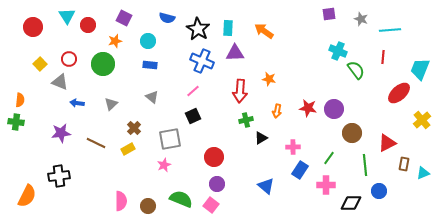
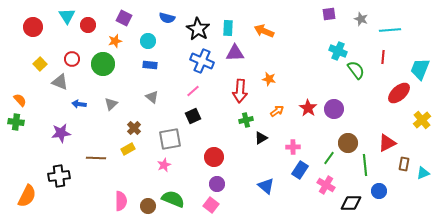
orange arrow at (264, 31): rotated 12 degrees counterclockwise
red circle at (69, 59): moved 3 px right
orange semicircle at (20, 100): rotated 48 degrees counterclockwise
blue arrow at (77, 103): moved 2 px right, 1 px down
red star at (308, 108): rotated 24 degrees clockwise
orange arrow at (277, 111): rotated 136 degrees counterclockwise
brown circle at (352, 133): moved 4 px left, 10 px down
brown line at (96, 143): moved 15 px down; rotated 24 degrees counterclockwise
pink cross at (326, 185): rotated 30 degrees clockwise
green semicircle at (181, 199): moved 8 px left
